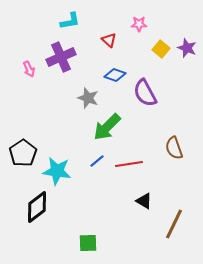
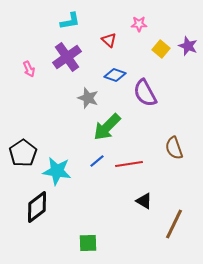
purple star: moved 1 px right, 2 px up
purple cross: moved 6 px right; rotated 12 degrees counterclockwise
